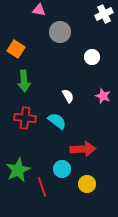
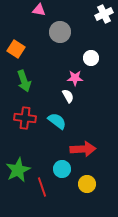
white circle: moved 1 px left, 1 px down
green arrow: rotated 15 degrees counterclockwise
pink star: moved 28 px left, 18 px up; rotated 21 degrees counterclockwise
